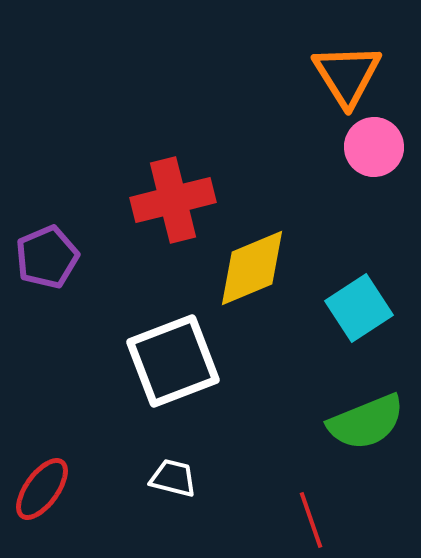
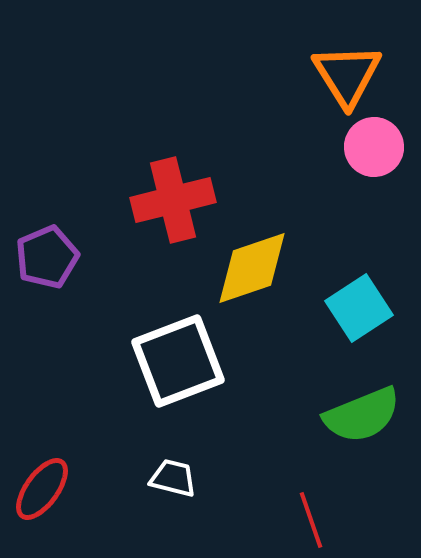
yellow diamond: rotated 4 degrees clockwise
white square: moved 5 px right
green semicircle: moved 4 px left, 7 px up
